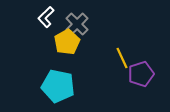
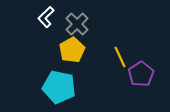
yellow pentagon: moved 5 px right, 8 px down
yellow line: moved 2 px left, 1 px up
purple pentagon: rotated 15 degrees counterclockwise
cyan pentagon: moved 1 px right, 1 px down
